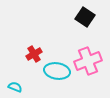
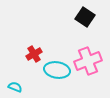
cyan ellipse: moved 1 px up
